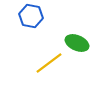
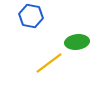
green ellipse: moved 1 px up; rotated 30 degrees counterclockwise
